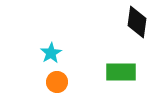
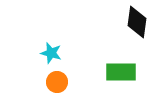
cyan star: rotated 25 degrees counterclockwise
